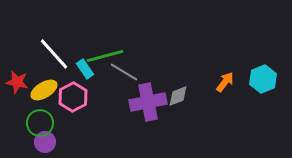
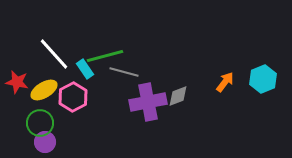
gray line: rotated 16 degrees counterclockwise
